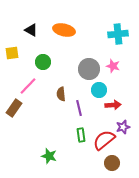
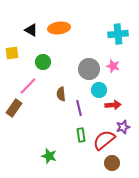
orange ellipse: moved 5 px left, 2 px up; rotated 20 degrees counterclockwise
